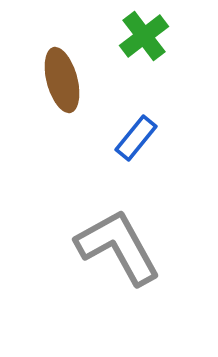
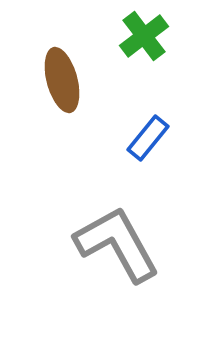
blue rectangle: moved 12 px right
gray L-shape: moved 1 px left, 3 px up
